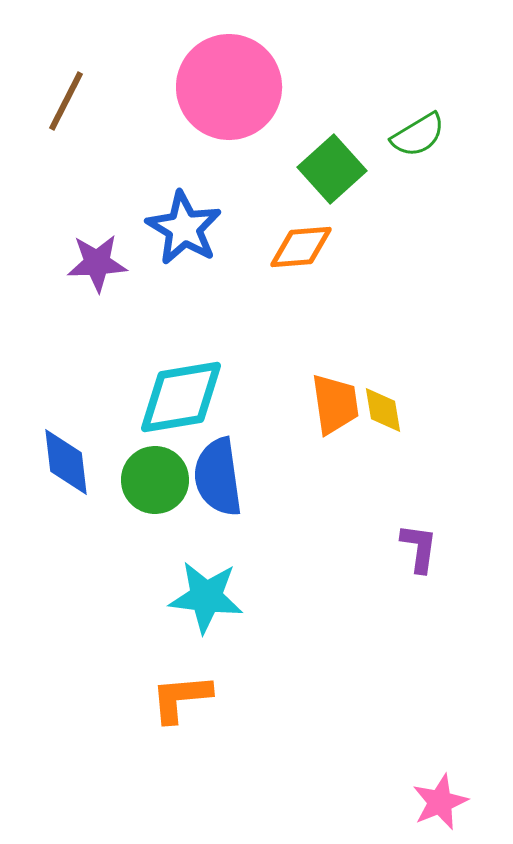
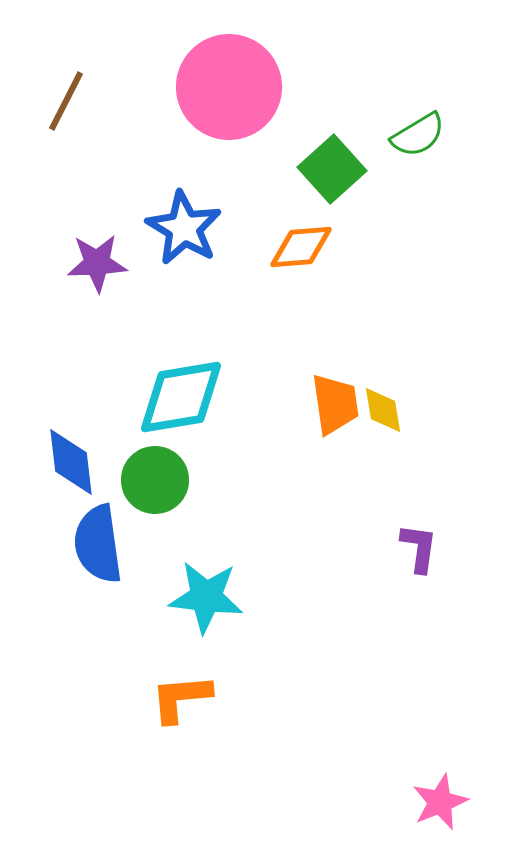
blue diamond: moved 5 px right
blue semicircle: moved 120 px left, 67 px down
